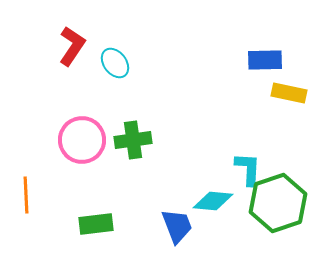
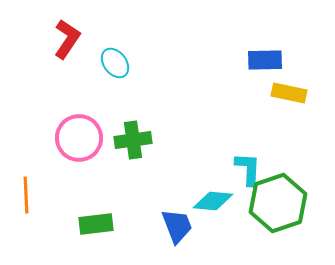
red L-shape: moved 5 px left, 7 px up
pink circle: moved 3 px left, 2 px up
